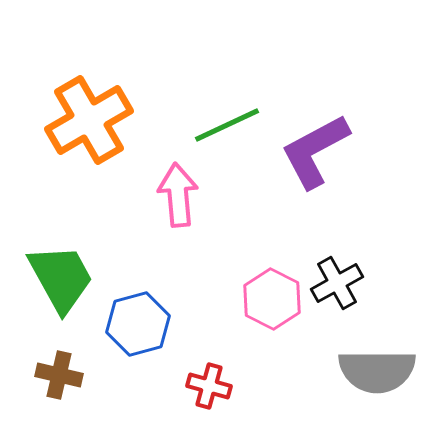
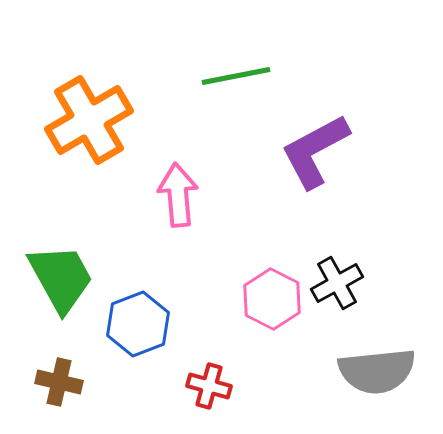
green line: moved 9 px right, 49 px up; rotated 14 degrees clockwise
blue hexagon: rotated 6 degrees counterclockwise
gray semicircle: rotated 6 degrees counterclockwise
brown cross: moved 7 px down
